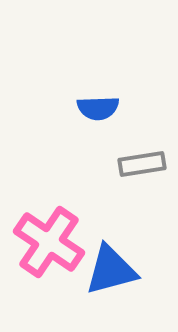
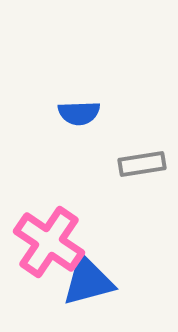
blue semicircle: moved 19 px left, 5 px down
blue triangle: moved 23 px left, 11 px down
